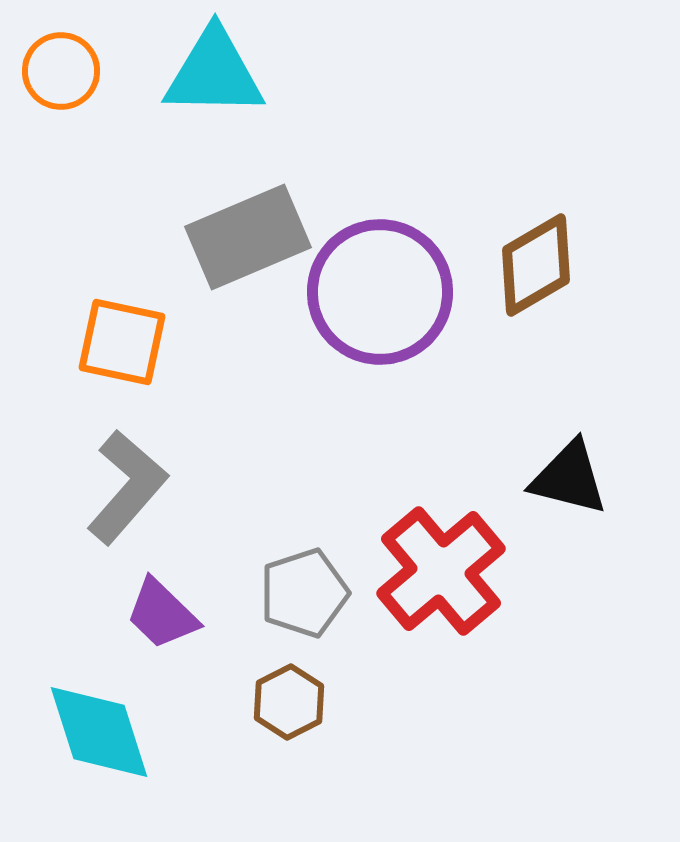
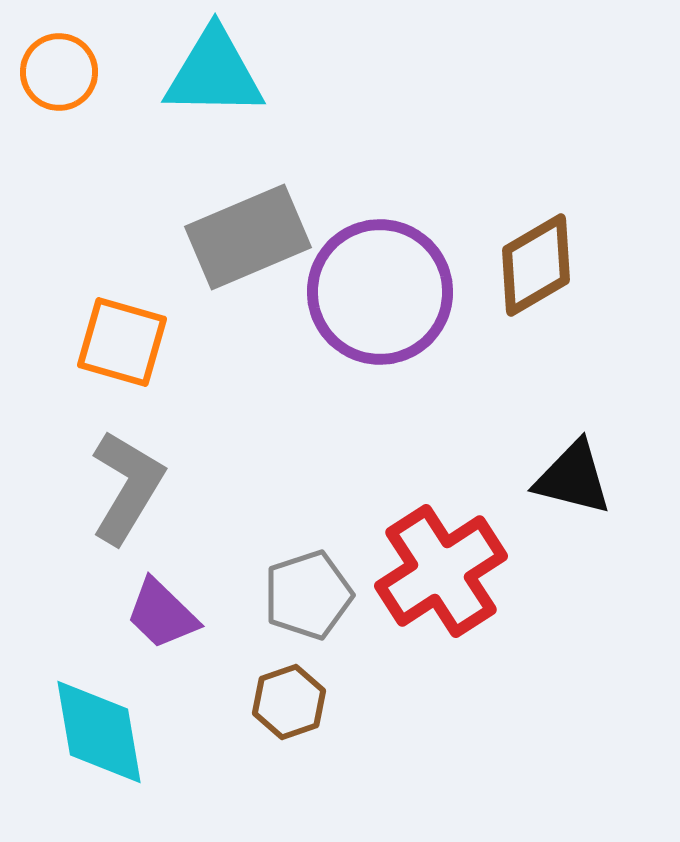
orange circle: moved 2 px left, 1 px down
orange square: rotated 4 degrees clockwise
black triangle: moved 4 px right
gray L-shape: rotated 10 degrees counterclockwise
red cross: rotated 7 degrees clockwise
gray pentagon: moved 4 px right, 2 px down
brown hexagon: rotated 8 degrees clockwise
cyan diamond: rotated 8 degrees clockwise
